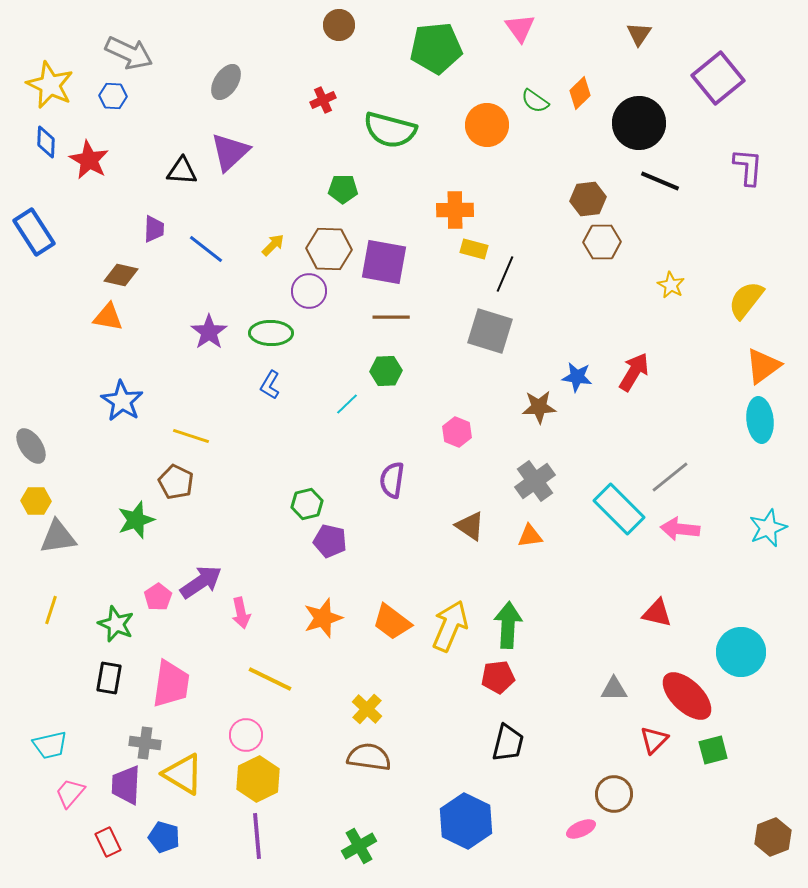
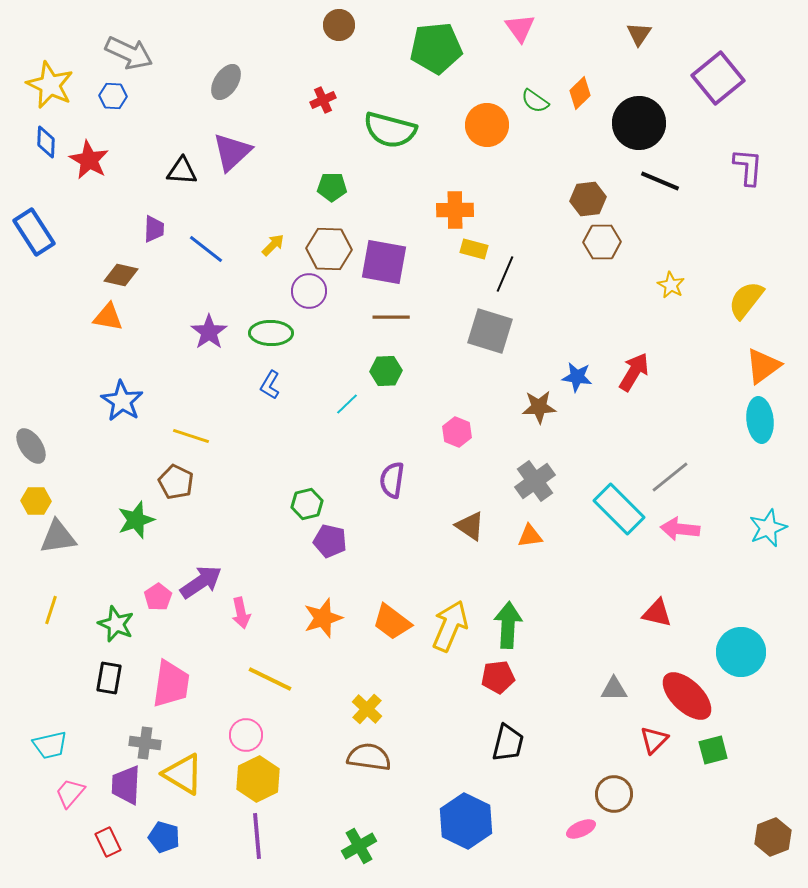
purple triangle at (230, 152): moved 2 px right
green pentagon at (343, 189): moved 11 px left, 2 px up
